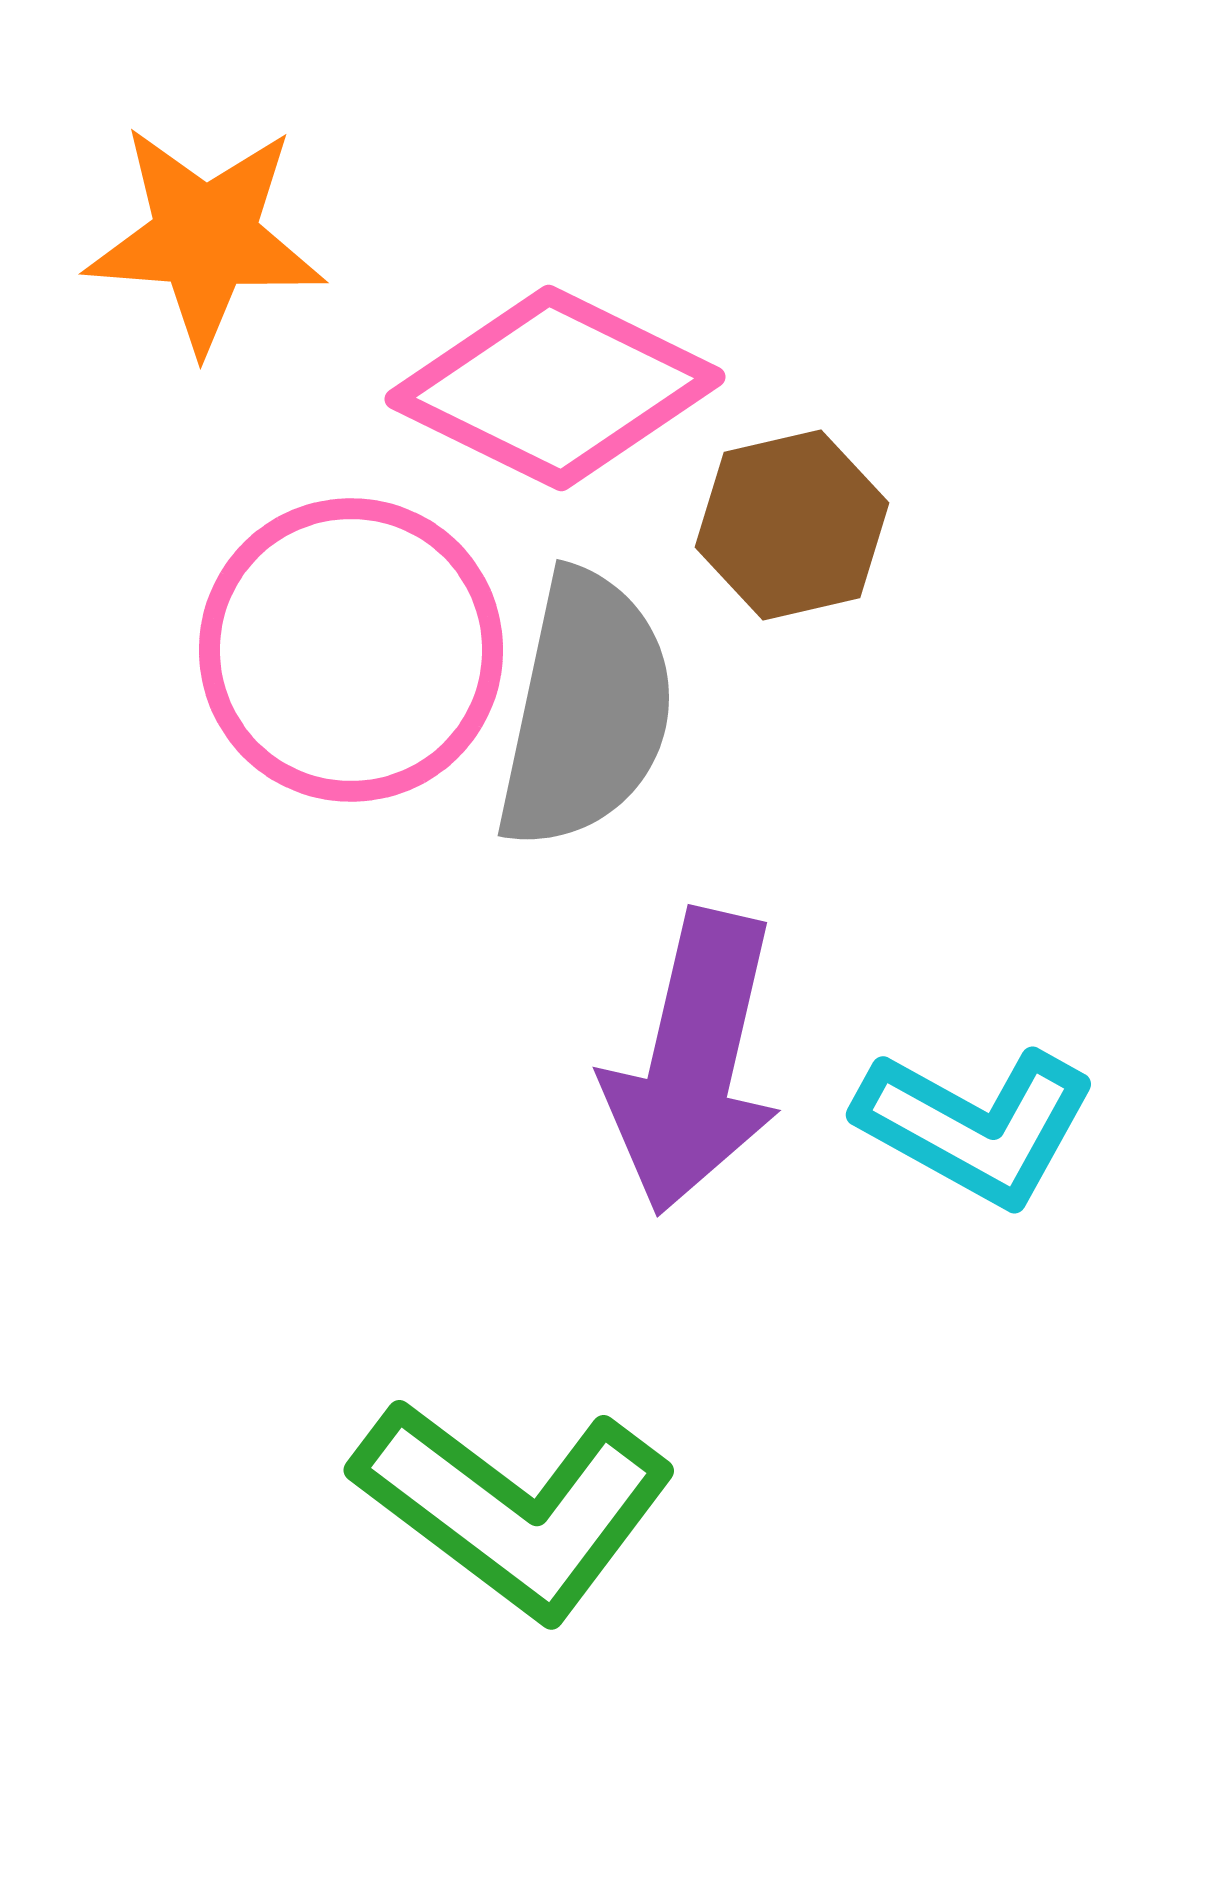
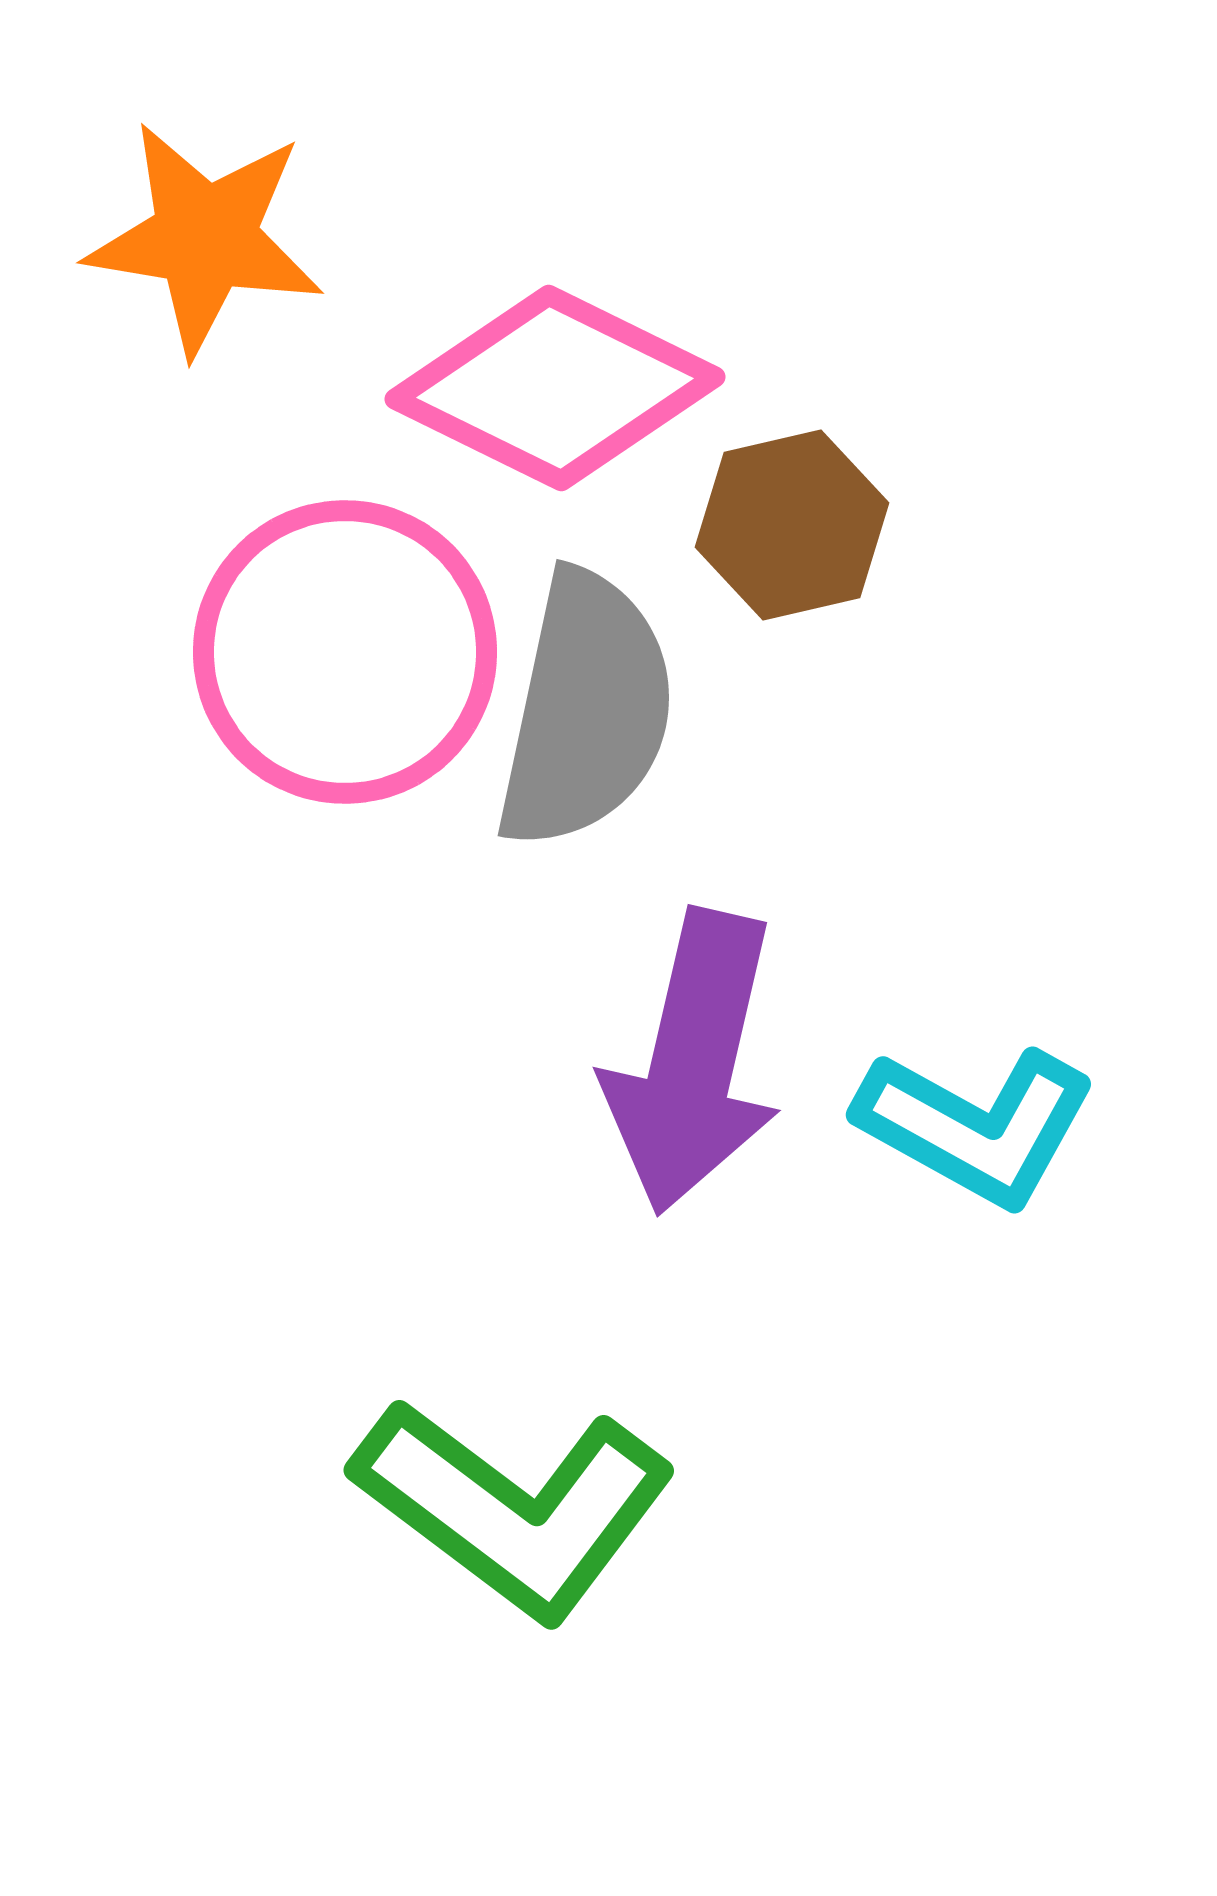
orange star: rotated 5 degrees clockwise
pink circle: moved 6 px left, 2 px down
